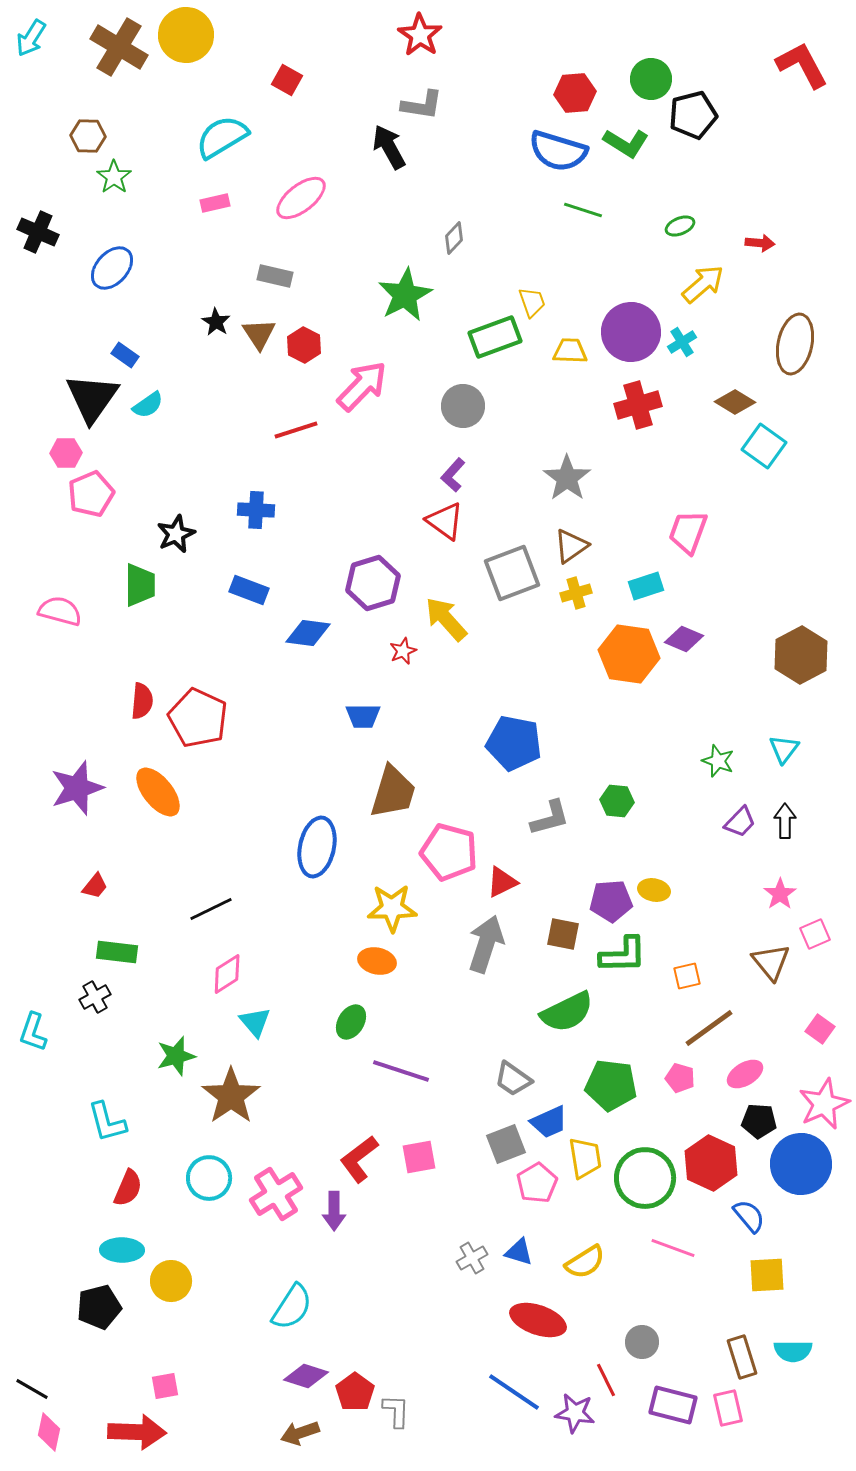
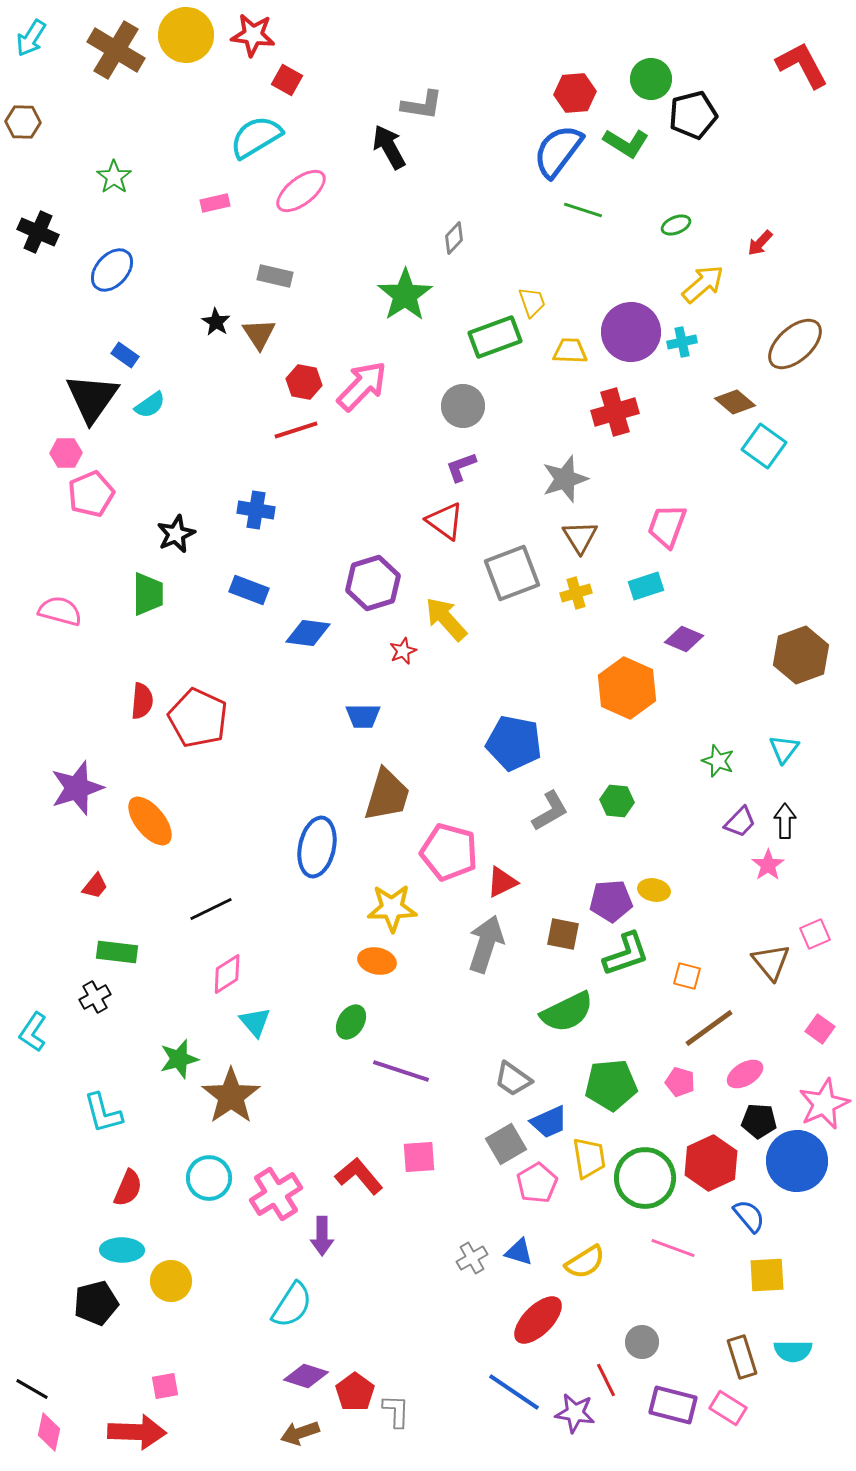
red star at (420, 35): moved 167 px left; rotated 27 degrees counterclockwise
brown cross at (119, 47): moved 3 px left, 3 px down
brown hexagon at (88, 136): moved 65 px left, 14 px up
cyan semicircle at (222, 137): moved 34 px right
blue semicircle at (558, 151): rotated 110 degrees clockwise
pink ellipse at (301, 198): moved 7 px up
green ellipse at (680, 226): moved 4 px left, 1 px up
red arrow at (760, 243): rotated 128 degrees clockwise
blue ellipse at (112, 268): moved 2 px down
green star at (405, 295): rotated 6 degrees counterclockwise
cyan cross at (682, 342): rotated 20 degrees clockwise
brown ellipse at (795, 344): rotated 36 degrees clockwise
red hexagon at (304, 345): moved 37 px down; rotated 16 degrees counterclockwise
brown diamond at (735, 402): rotated 9 degrees clockwise
cyan semicircle at (148, 405): moved 2 px right
red cross at (638, 405): moved 23 px left, 7 px down
purple L-shape at (453, 475): moved 8 px right, 8 px up; rotated 28 degrees clockwise
gray star at (567, 478): moved 2 px left, 1 px down; rotated 18 degrees clockwise
blue cross at (256, 510): rotated 6 degrees clockwise
pink trapezoid at (688, 532): moved 21 px left, 6 px up
brown triangle at (571, 546): moved 9 px right, 9 px up; rotated 27 degrees counterclockwise
green trapezoid at (140, 585): moved 8 px right, 9 px down
orange hexagon at (629, 654): moved 2 px left, 34 px down; rotated 16 degrees clockwise
brown hexagon at (801, 655): rotated 8 degrees clockwise
orange ellipse at (158, 792): moved 8 px left, 29 px down
brown trapezoid at (393, 792): moved 6 px left, 3 px down
gray L-shape at (550, 818): moved 7 px up; rotated 15 degrees counterclockwise
pink star at (780, 894): moved 12 px left, 29 px up
green L-shape at (623, 955): moved 3 px right, 1 px up; rotated 18 degrees counterclockwise
orange square at (687, 976): rotated 28 degrees clockwise
cyan L-shape at (33, 1032): rotated 15 degrees clockwise
green star at (176, 1056): moved 3 px right, 3 px down
pink pentagon at (680, 1078): moved 4 px down
green pentagon at (611, 1085): rotated 12 degrees counterclockwise
cyan L-shape at (107, 1122): moved 4 px left, 9 px up
gray square at (506, 1144): rotated 9 degrees counterclockwise
pink square at (419, 1157): rotated 6 degrees clockwise
yellow trapezoid at (585, 1158): moved 4 px right
red L-shape at (359, 1159): moved 17 px down; rotated 87 degrees clockwise
red hexagon at (711, 1163): rotated 10 degrees clockwise
blue circle at (801, 1164): moved 4 px left, 3 px up
purple arrow at (334, 1211): moved 12 px left, 25 px down
black pentagon at (99, 1307): moved 3 px left, 4 px up
cyan semicircle at (292, 1307): moved 2 px up
red ellipse at (538, 1320): rotated 64 degrees counterclockwise
pink rectangle at (728, 1408): rotated 45 degrees counterclockwise
